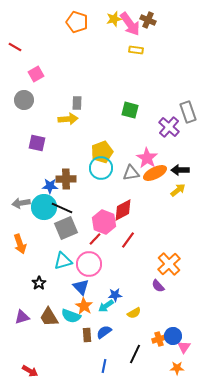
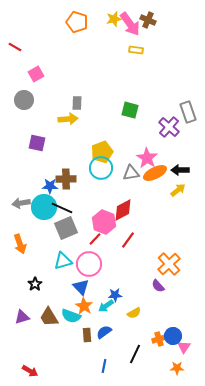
black star at (39, 283): moved 4 px left, 1 px down
